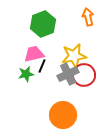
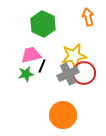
green hexagon: rotated 15 degrees counterclockwise
pink trapezoid: moved 3 px left, 1 px down
red circle: moved 2 px up
